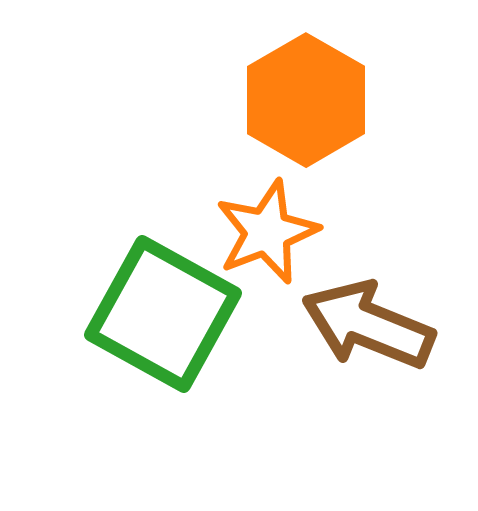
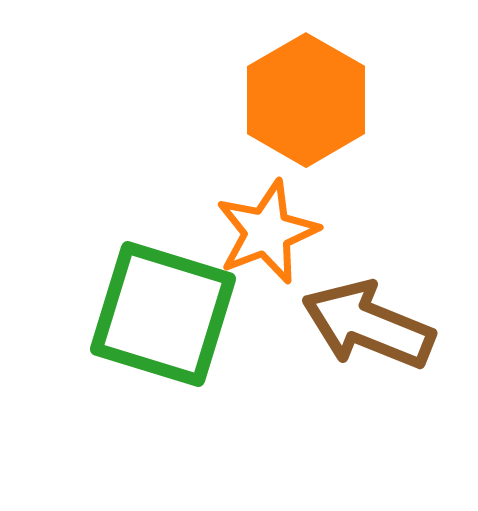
green square: rotated 12 degrees counterclockwise
